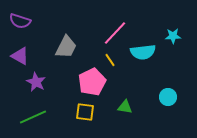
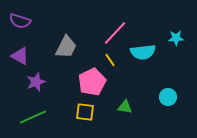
cyan star: moved 3 px right, 2 px down
purple star: rotated 24 degrees clockwise
